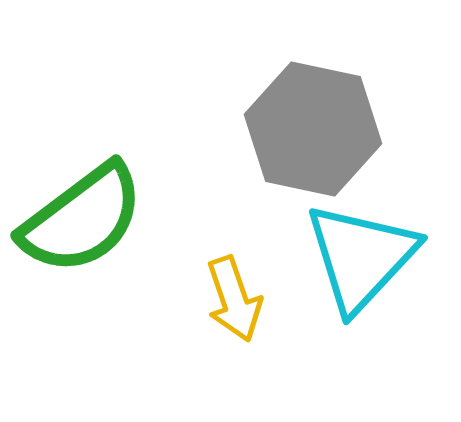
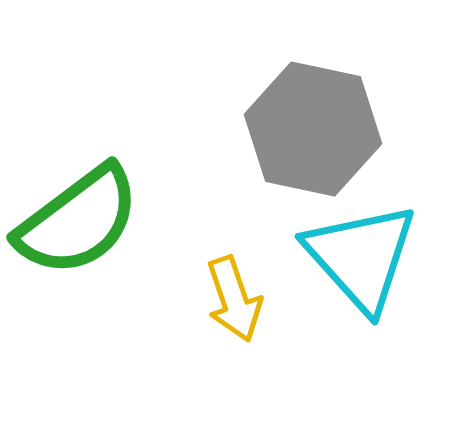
green semicircle: moved 4 px left, 2 px down
cyan triangle: rotated 25 degrees counterclockwise
